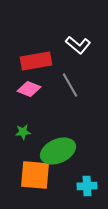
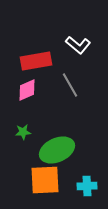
pink diamond: moved 2 px left, 1 px down; rotated 45 degrees counterclockwise
green ellipse: moved 1 px left, 1 px up
orange square: moved 10 px right, 5 px down; rotated 8 degrees counterclockwise
